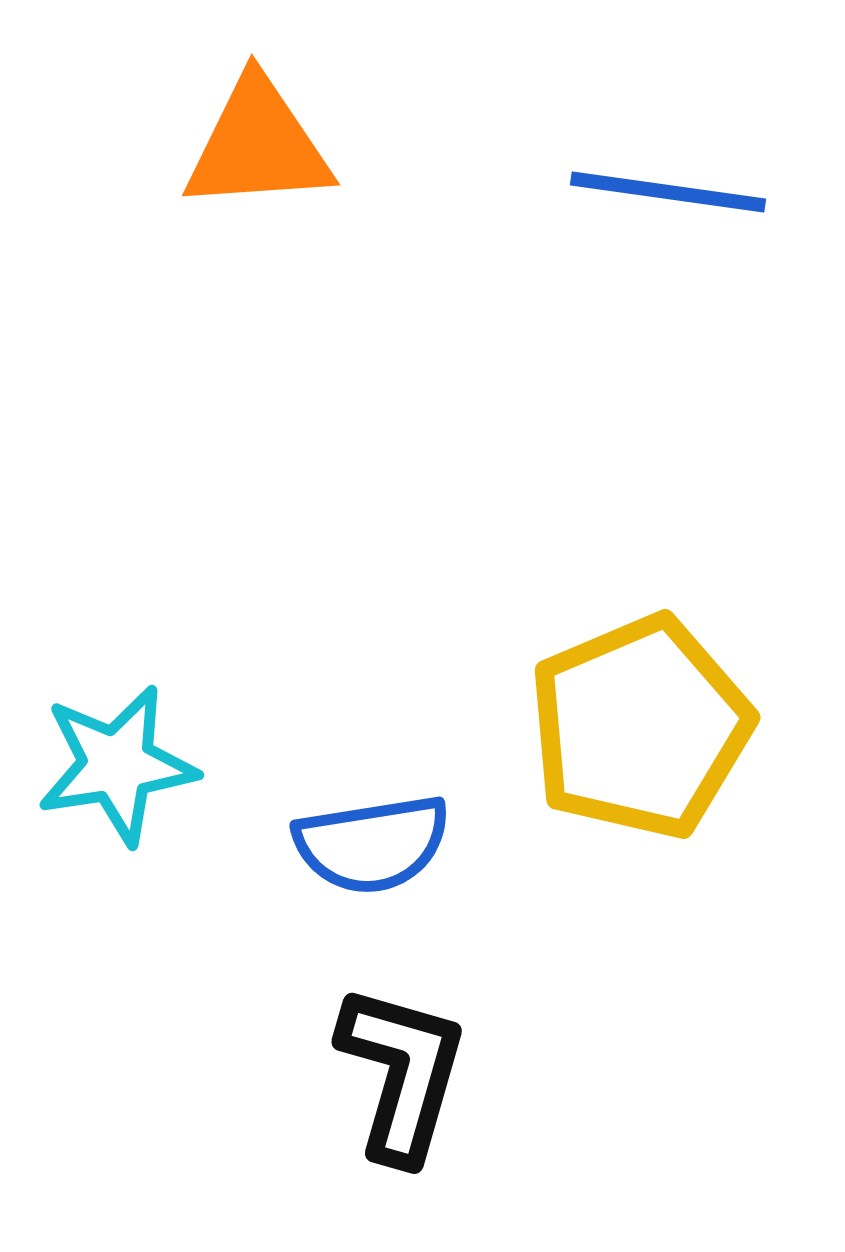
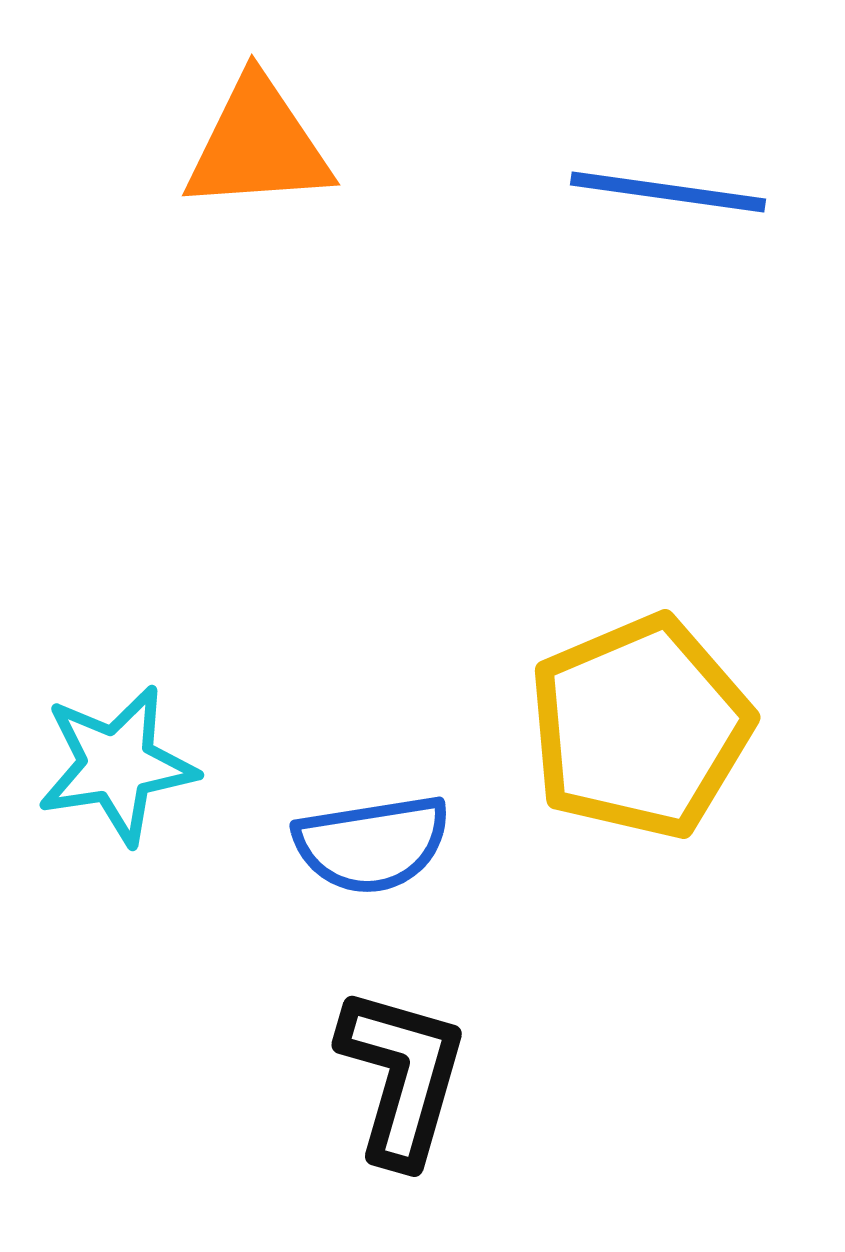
black L-shape: moved 3 px down
